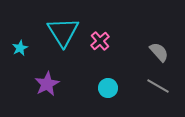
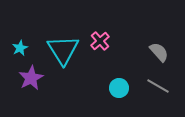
cyan triangle: moved 18 px down
purple star: moved 16 px left, 6 px up
cyan circle: moved 11 px right
